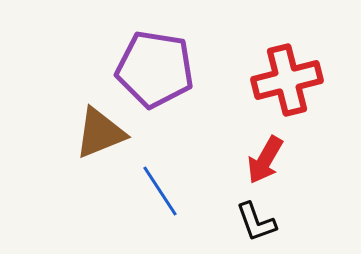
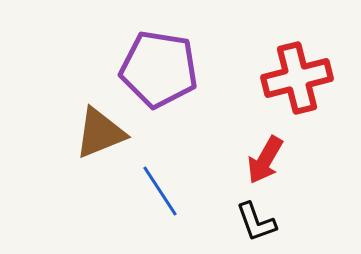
purple pentagon: moved 4 px right
red cross: moved 10 px right, 2 px up
